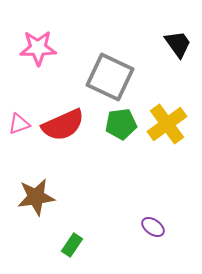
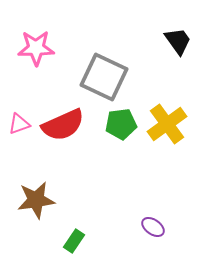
black trapezoid: moved 3 px up
pink star: moved 2 px left
gray square: moved 6 px left
brown star: moved 3 px down
green rectangle: moved 2 px right, 4 px up
